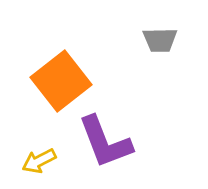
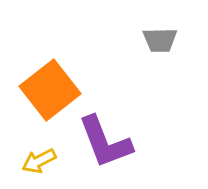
orange square: moved 11 px left, 9 px down
